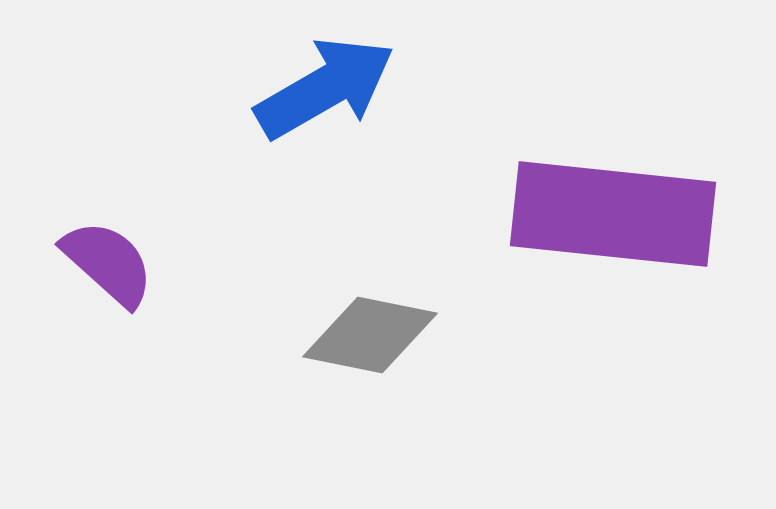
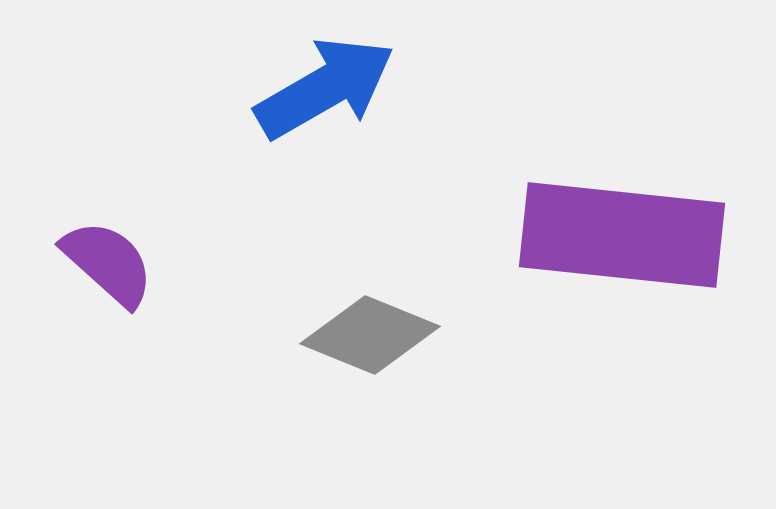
purple rectangle: moved 9 px right, 21 px down
gray diamond: rotated 11 degrees clockwise
